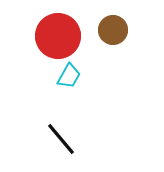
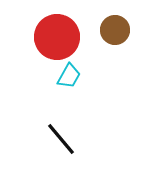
brown circle: moved 2 px right
red circle: moved 1 px left, 1 px down
